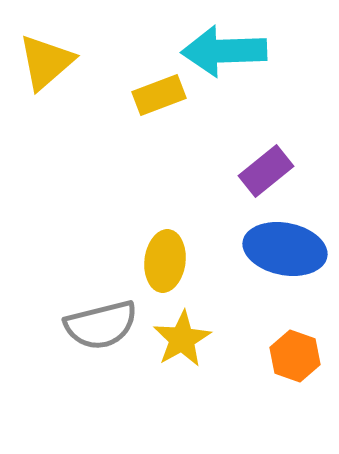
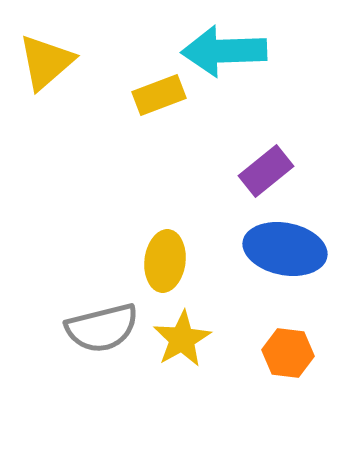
gray semicircle: moved 1 px right, 3 px down
orange hexagon: moved 7 px left, 3 px up; rotated 12 degrees counterclockwise
